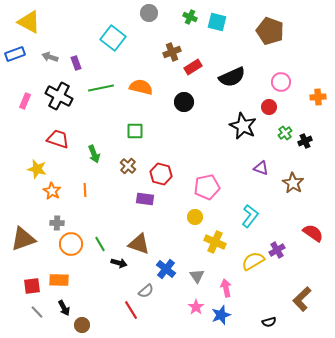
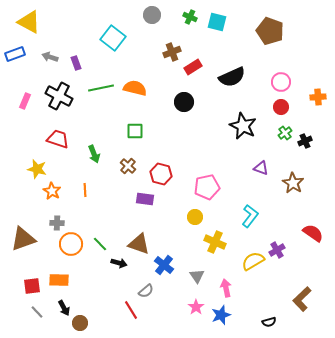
gray circle at (149, 13): moved 3 px right, 2 px down
orange semicircle at (141, 87): moved 6 px left, 1 px down
red circle at (269, 107): moved 12 px right
green line at (100, 244): rotated 14 degrees counterclockwise
blue cross at (166, 269): moved 2 px left, 4 px up
brown circle at (82, 325): moved 2 px left, 2 px up
